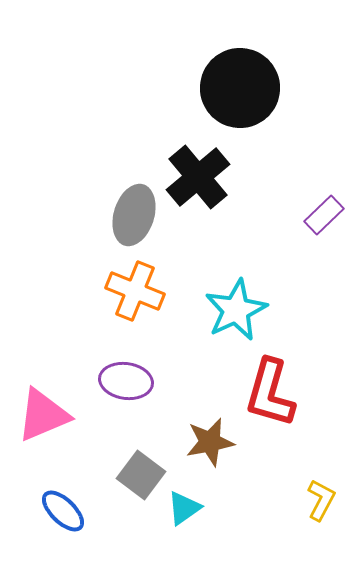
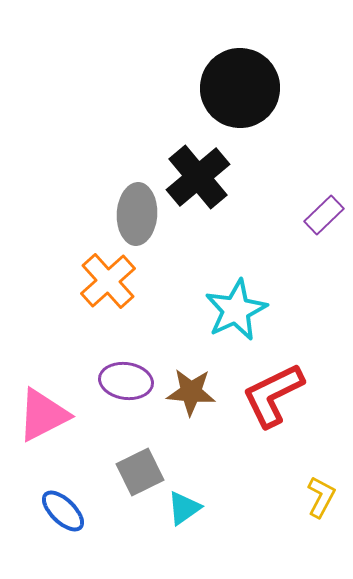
gray ellipse: moved 3 px right, 1 px up; rotated 14 degrees counterclockwise
orange cross: moved 27 px left, 10 px up; rotated 26 degrees clockwise
red L-shape: moved 3 px right, 2 px down; rotated 48 degrees clockwise
pink triangle: rotated 4 degrees counterclockwise
brown star: moved 19 px left, 50 px up; rotated 15 degrees clockwise
gray square: moved 1 px left, 3 px up; rotated 27 degrees clockwise
yellow L-shape: moved 3 px up
